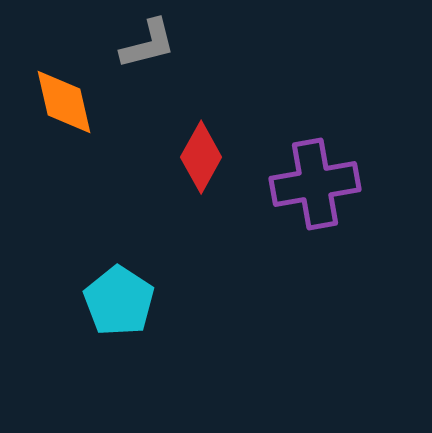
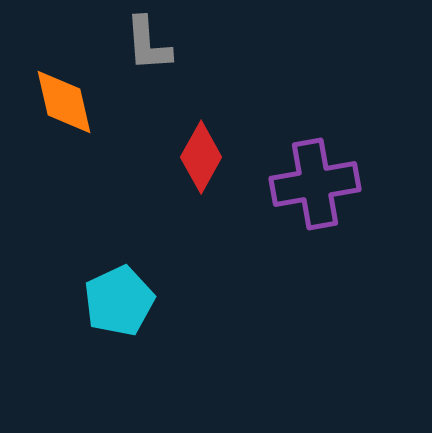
gray L-shape: rotated 100 degrees clockwise
cyan pentagon: rotated 14 degrees clockwise
